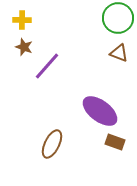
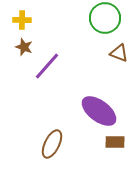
green circle: moved 13 px left
purple ellipse: moved 1 px left
brown rectangle: rotated 18 degrees counterclockwise
